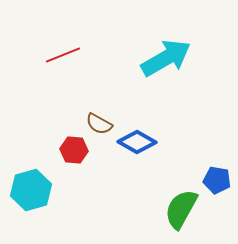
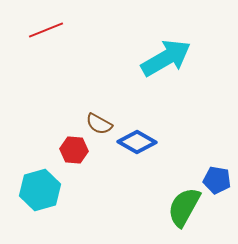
red line: moved 17 px left, 25 px up
cyan hexagon: moved 9 px right
green semicircle: moved 3 px right, 2 px up
